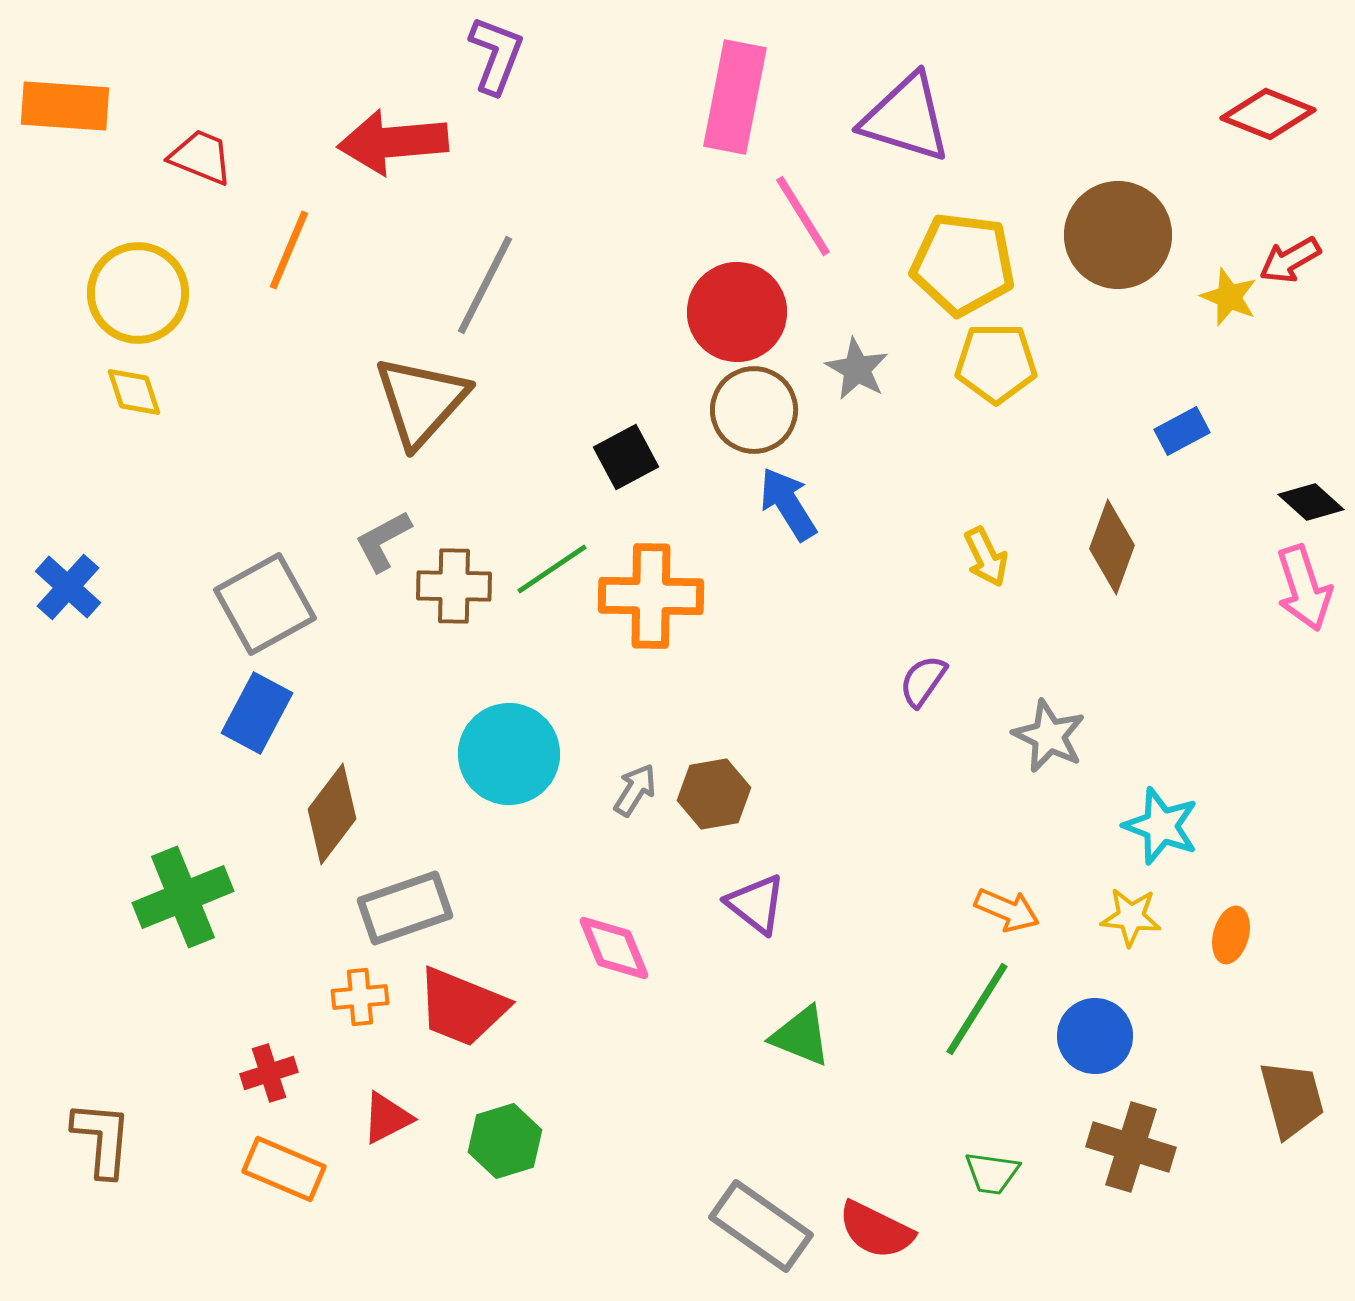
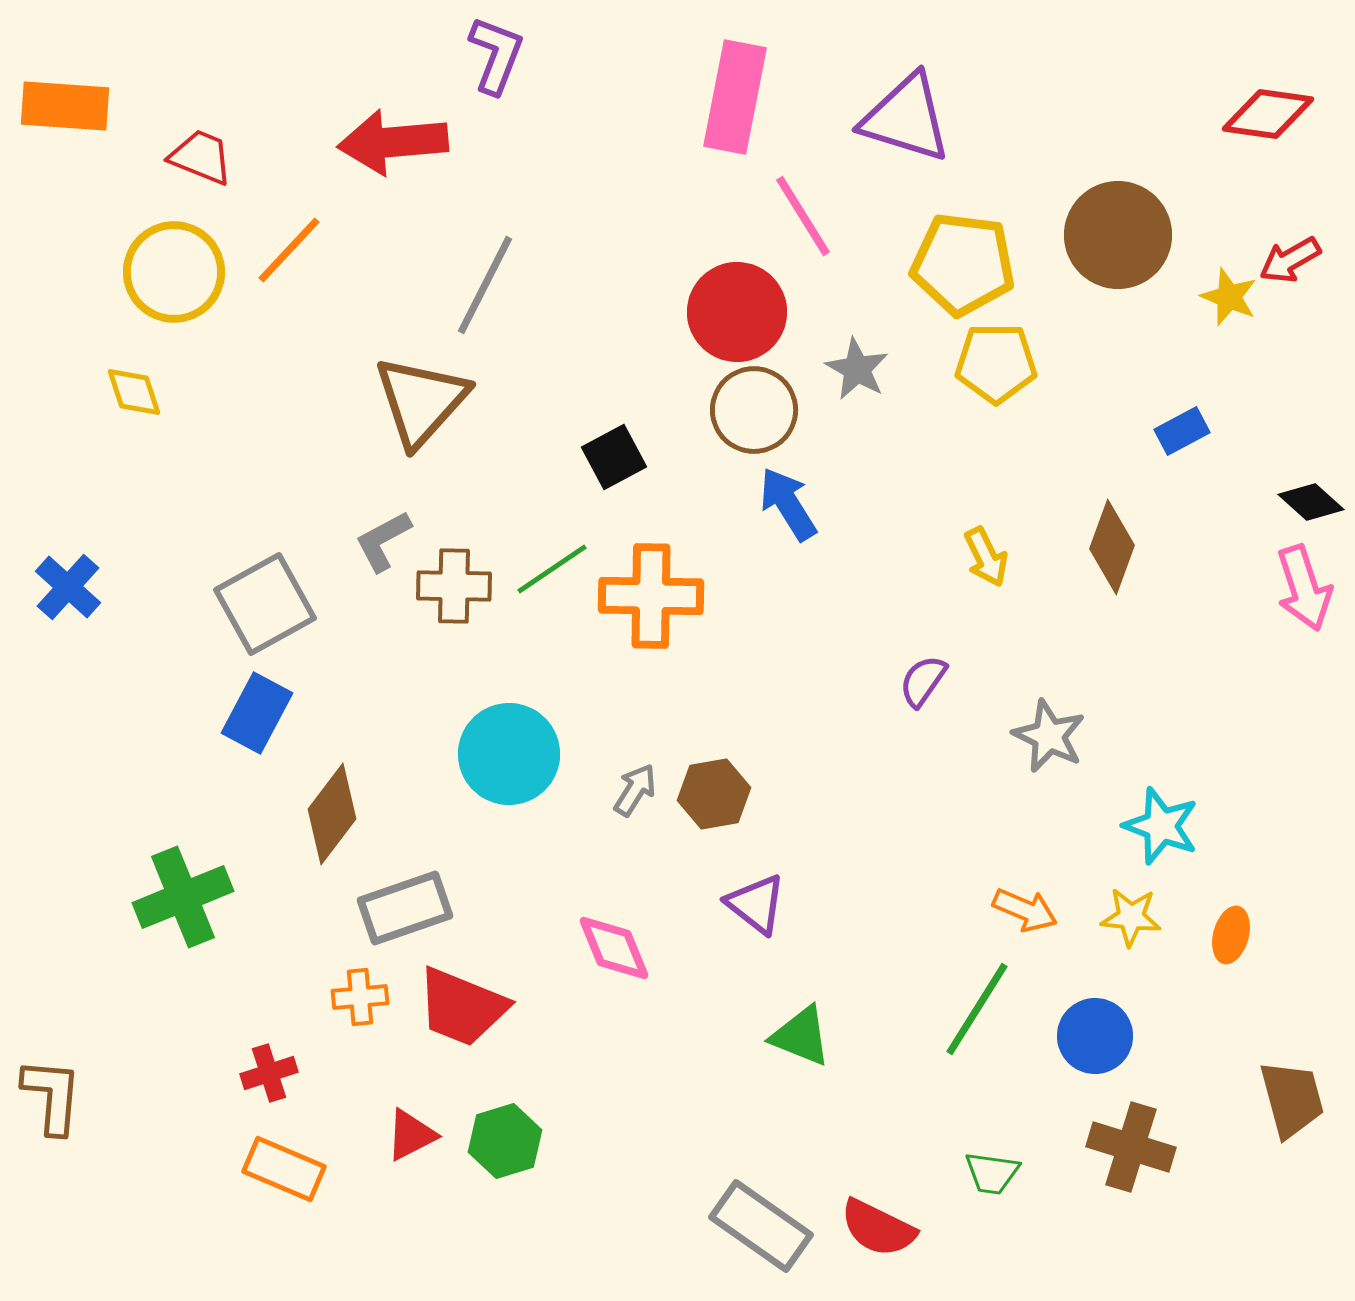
red diamond at (1268, 114): rotated 14 degrees counterclockwise
orange line at (289, 250): rotated 20 degrees clockwise
yellow circle at (138, 293): moved 36 px right, 21 px up
black square at (626, 457): moved 12 px left
orange arrow at (1007, 910): moved 18 px right
red triangle at (387, 1118): moved 24 px right, 17 px down
brown L-shape at (102, 1139): moved 50 px left, 43 px up
red semicircle at (876, 1230): moved 2 px right, 2 px up
